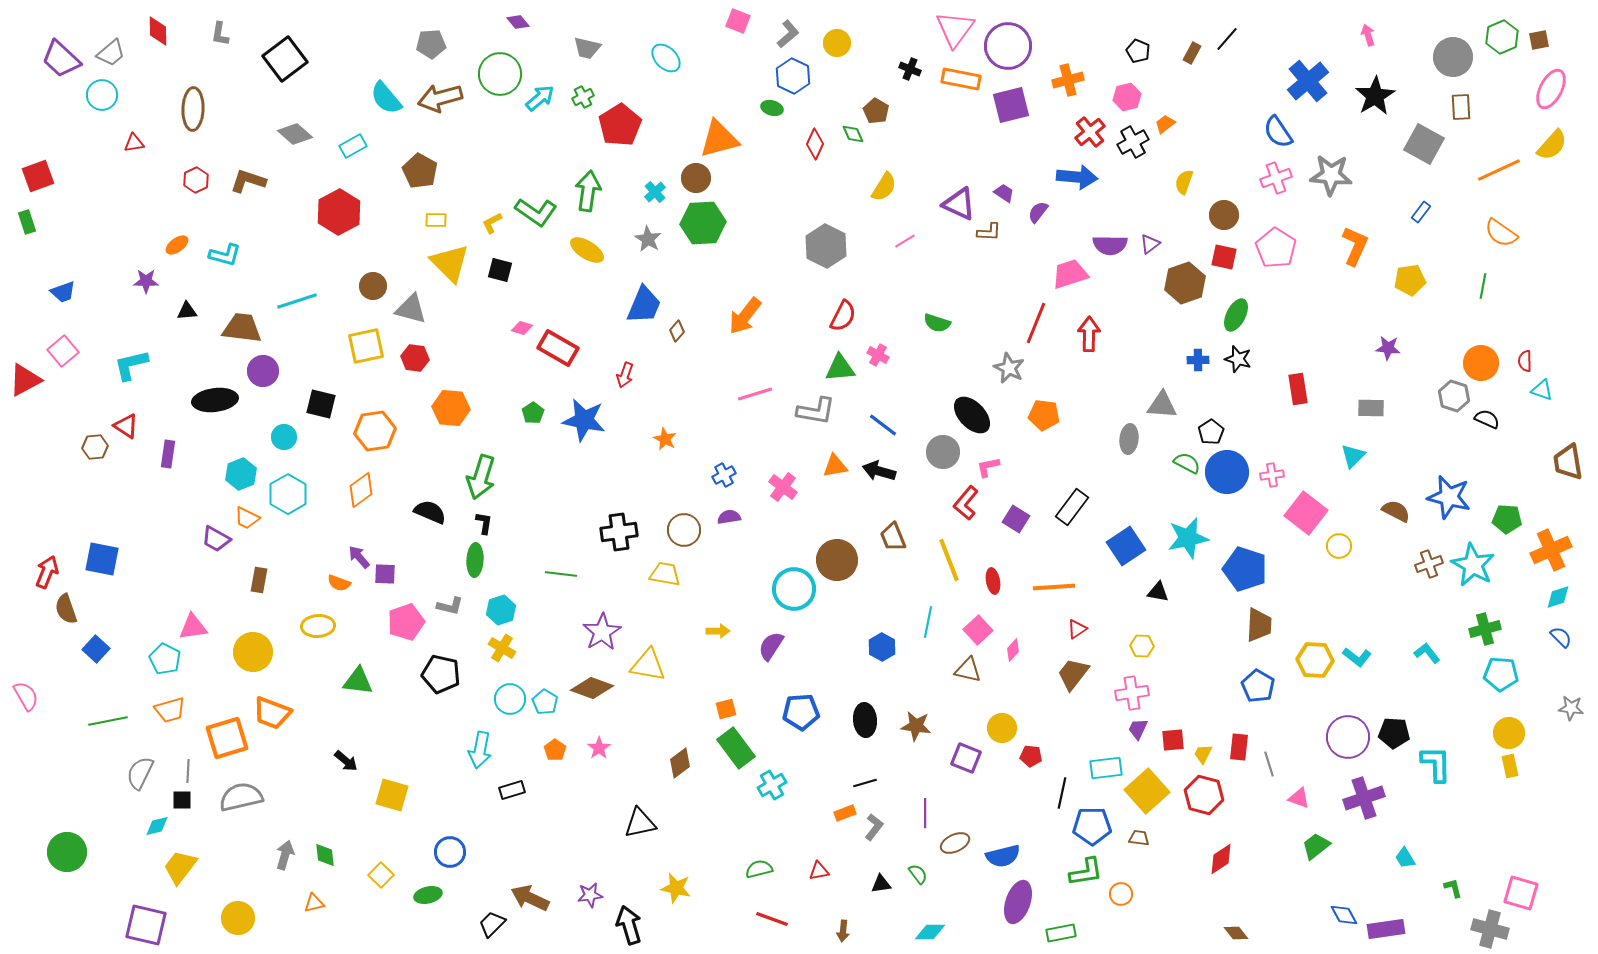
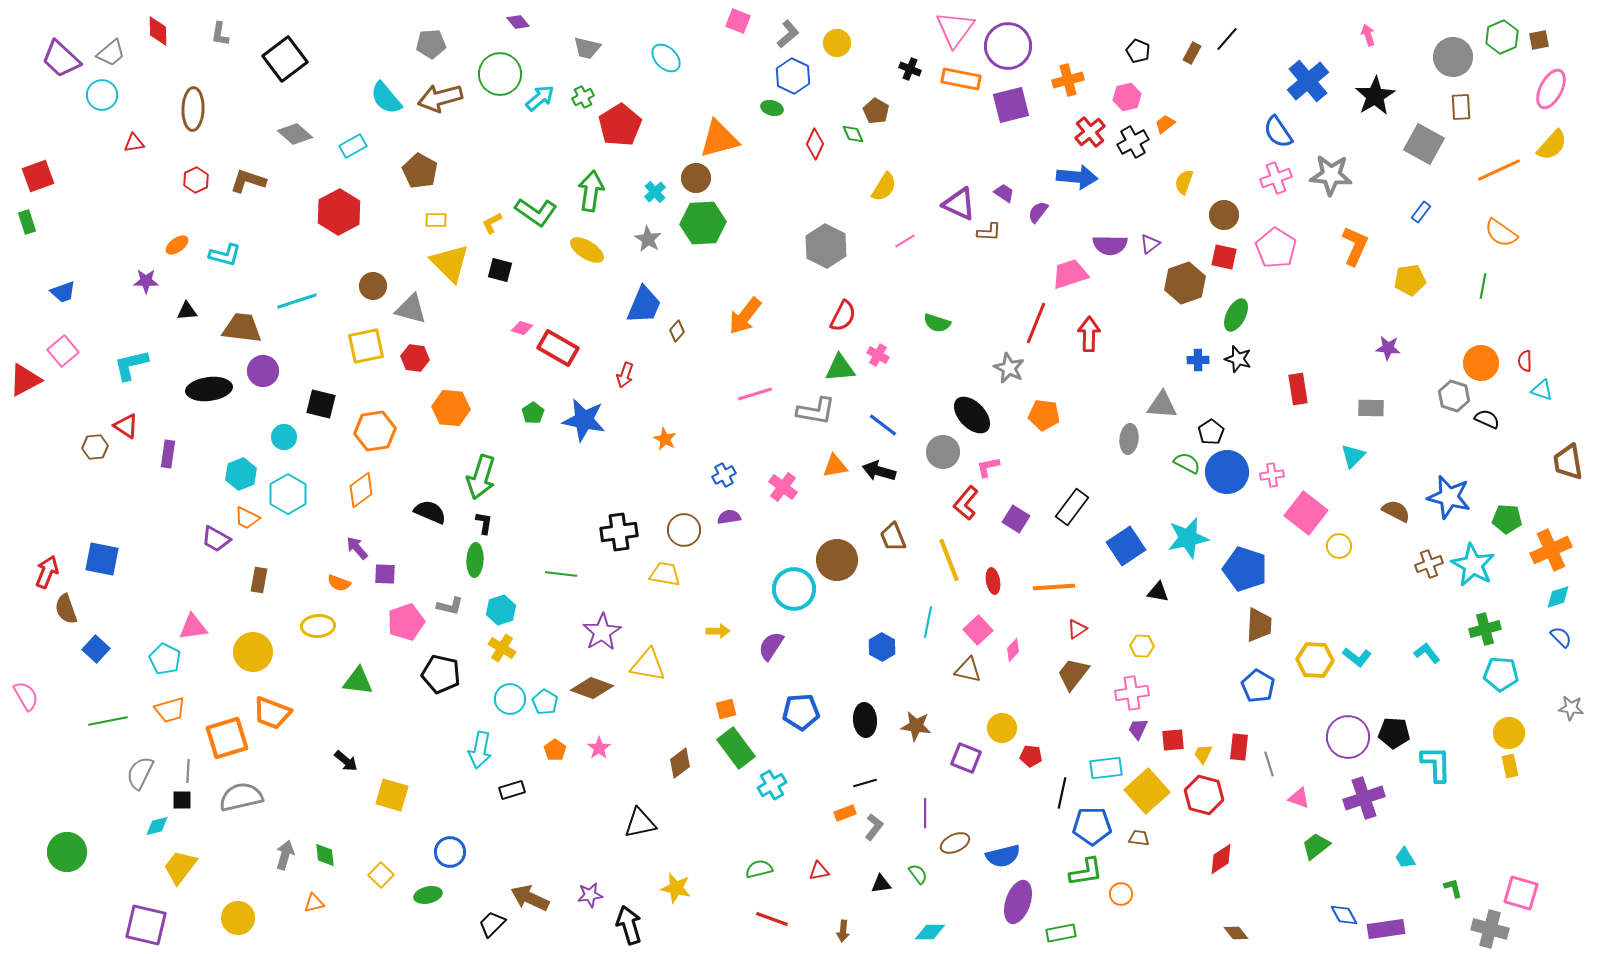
green arrow at (588, 191): moved 3 px right
black ellipse at (215, 400): moved 6 px left, 11 px up
purple arrow at (359, 557): moved 2 px left, 9 px up
